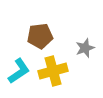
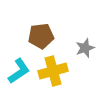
brown pentagon: moved 1 px right
